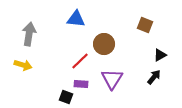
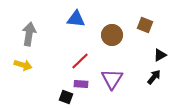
brown circle: moved 8 px right, 9 px up
